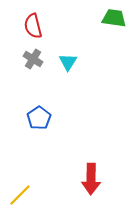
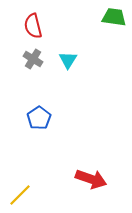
green trapezoid: moved 1 px up
cyan triangle: moved 2 px up
red arrow: rotated 72 degrees counterclockwise
